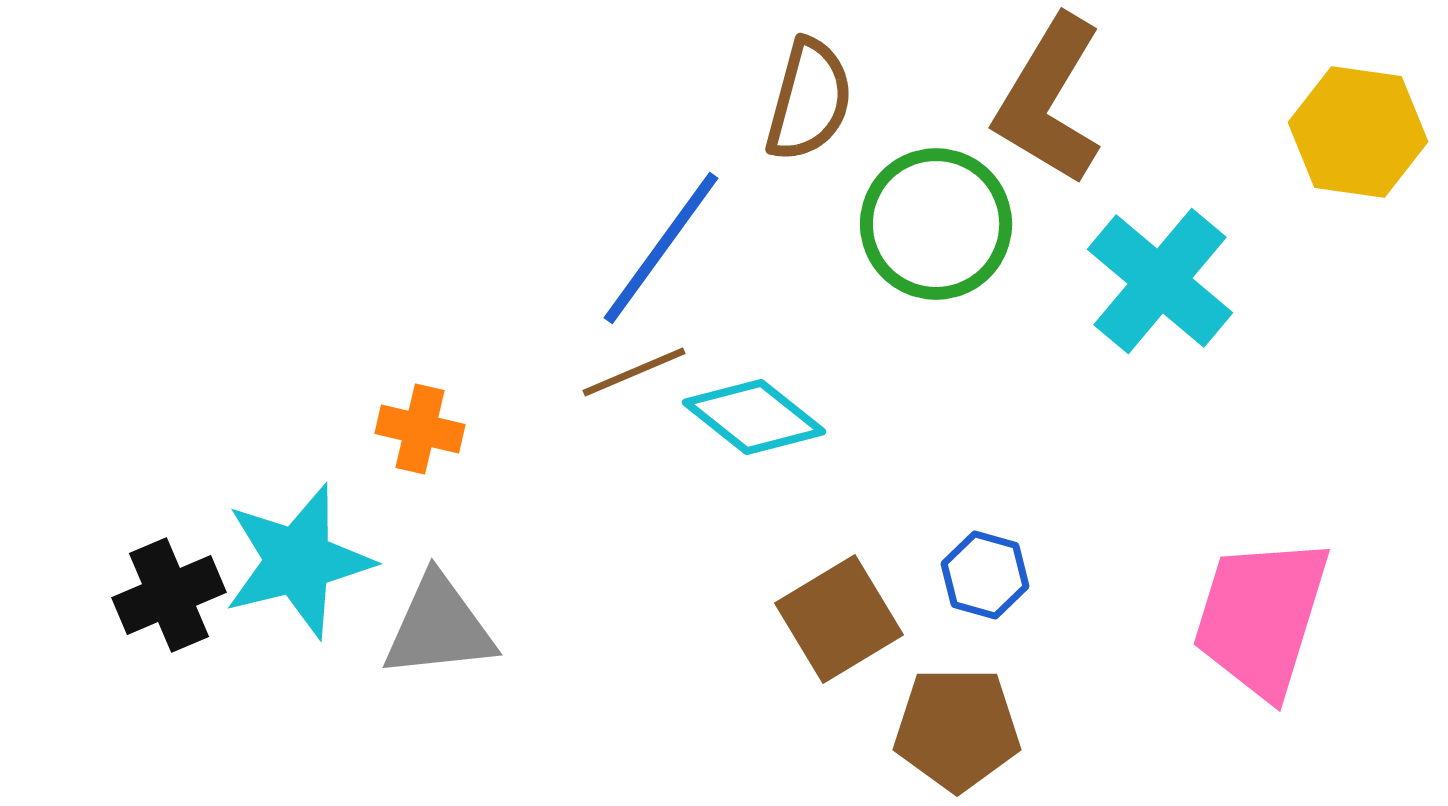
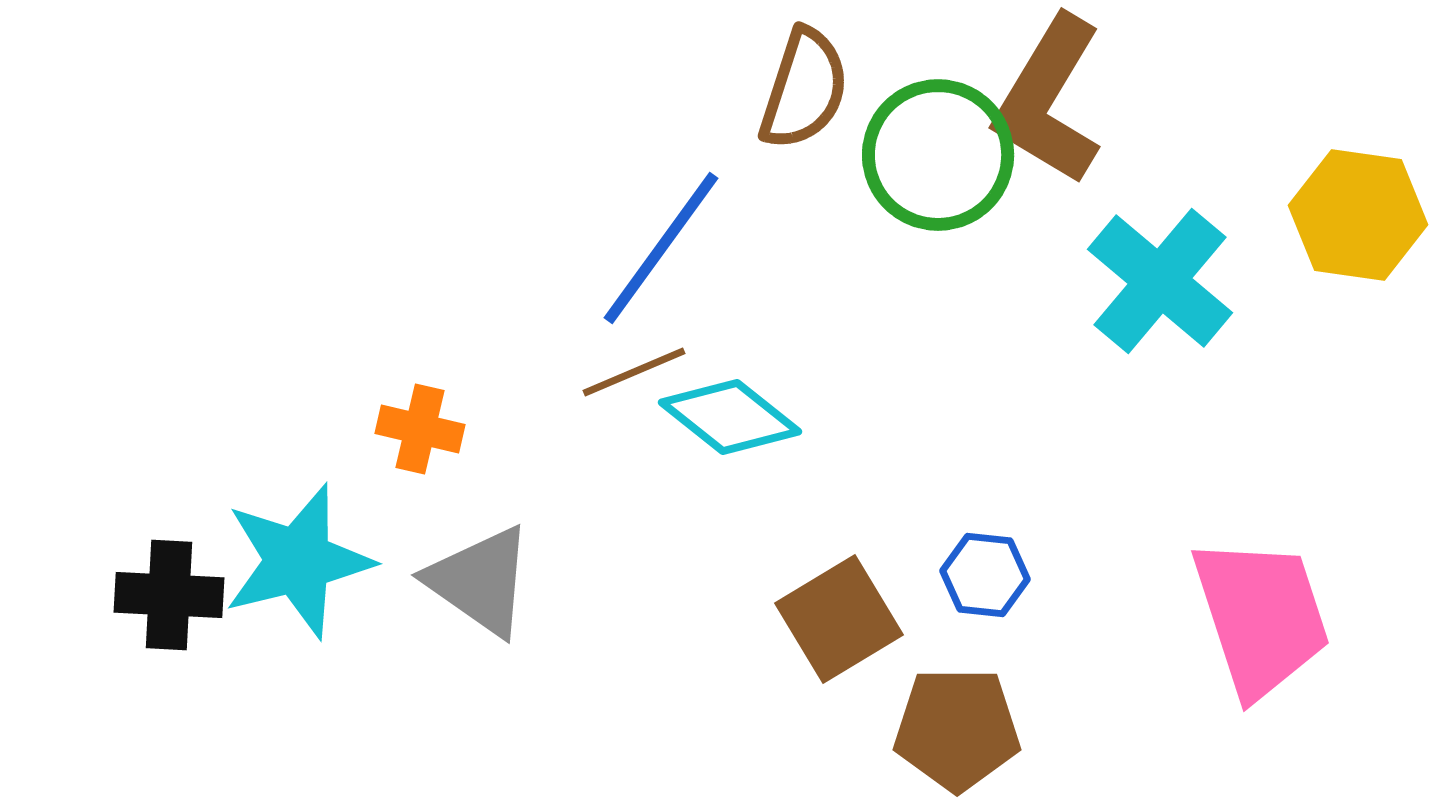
brown semicircle: moved 5 px left, 11 px up; rotated 3 degrees clockwise
yellow hexagon: moved 83 px down
green circle: moved 2 px right, 69 px up
cyan diamond: moved 24 px left
blue hexagon: rotated 10 degrees counterclockwise
black cross: rotated 26 degrees clockwise
pink trapezoid: rotated 145 degrees clockwise
gray triangle: moved 41 px right, 46 px up; rotated 41 degrees clockwise
